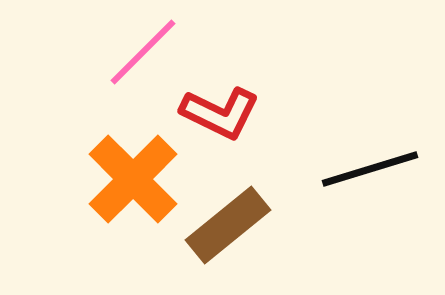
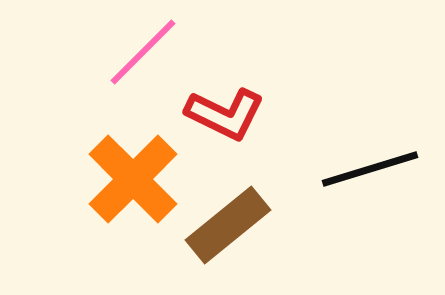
red L-shape: moved 5 px right, 1 px down
